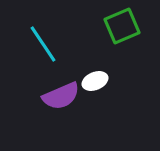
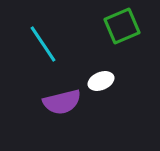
white ellipse: moved 6 px right
purple semicircle: moved 1 px right, 6 px down; rotated 9 degrees clockwise
